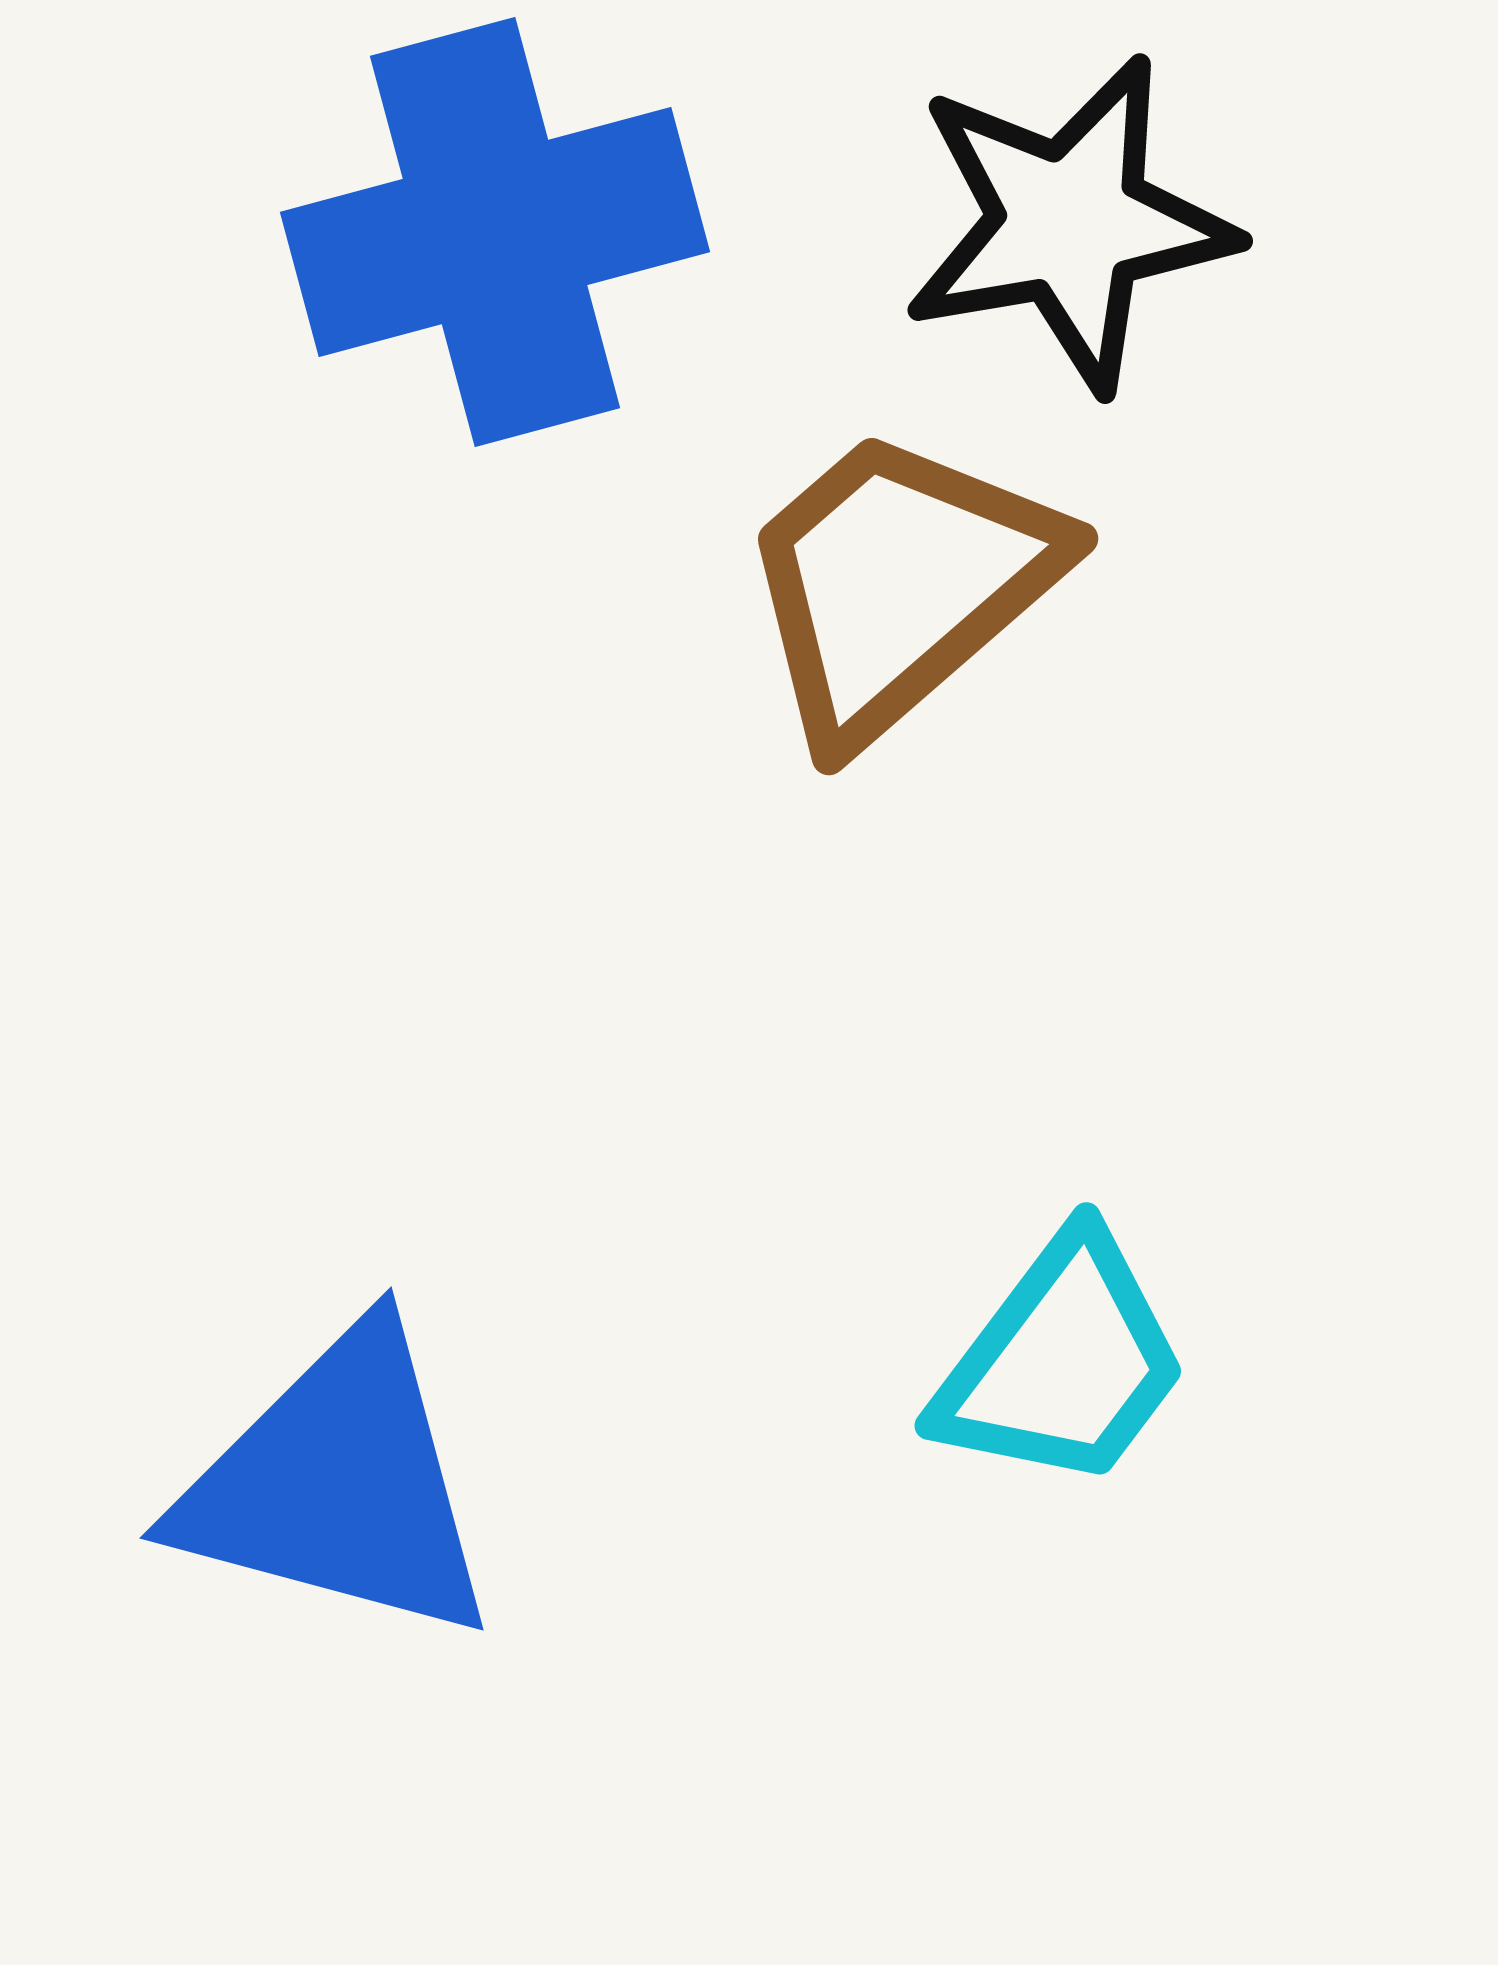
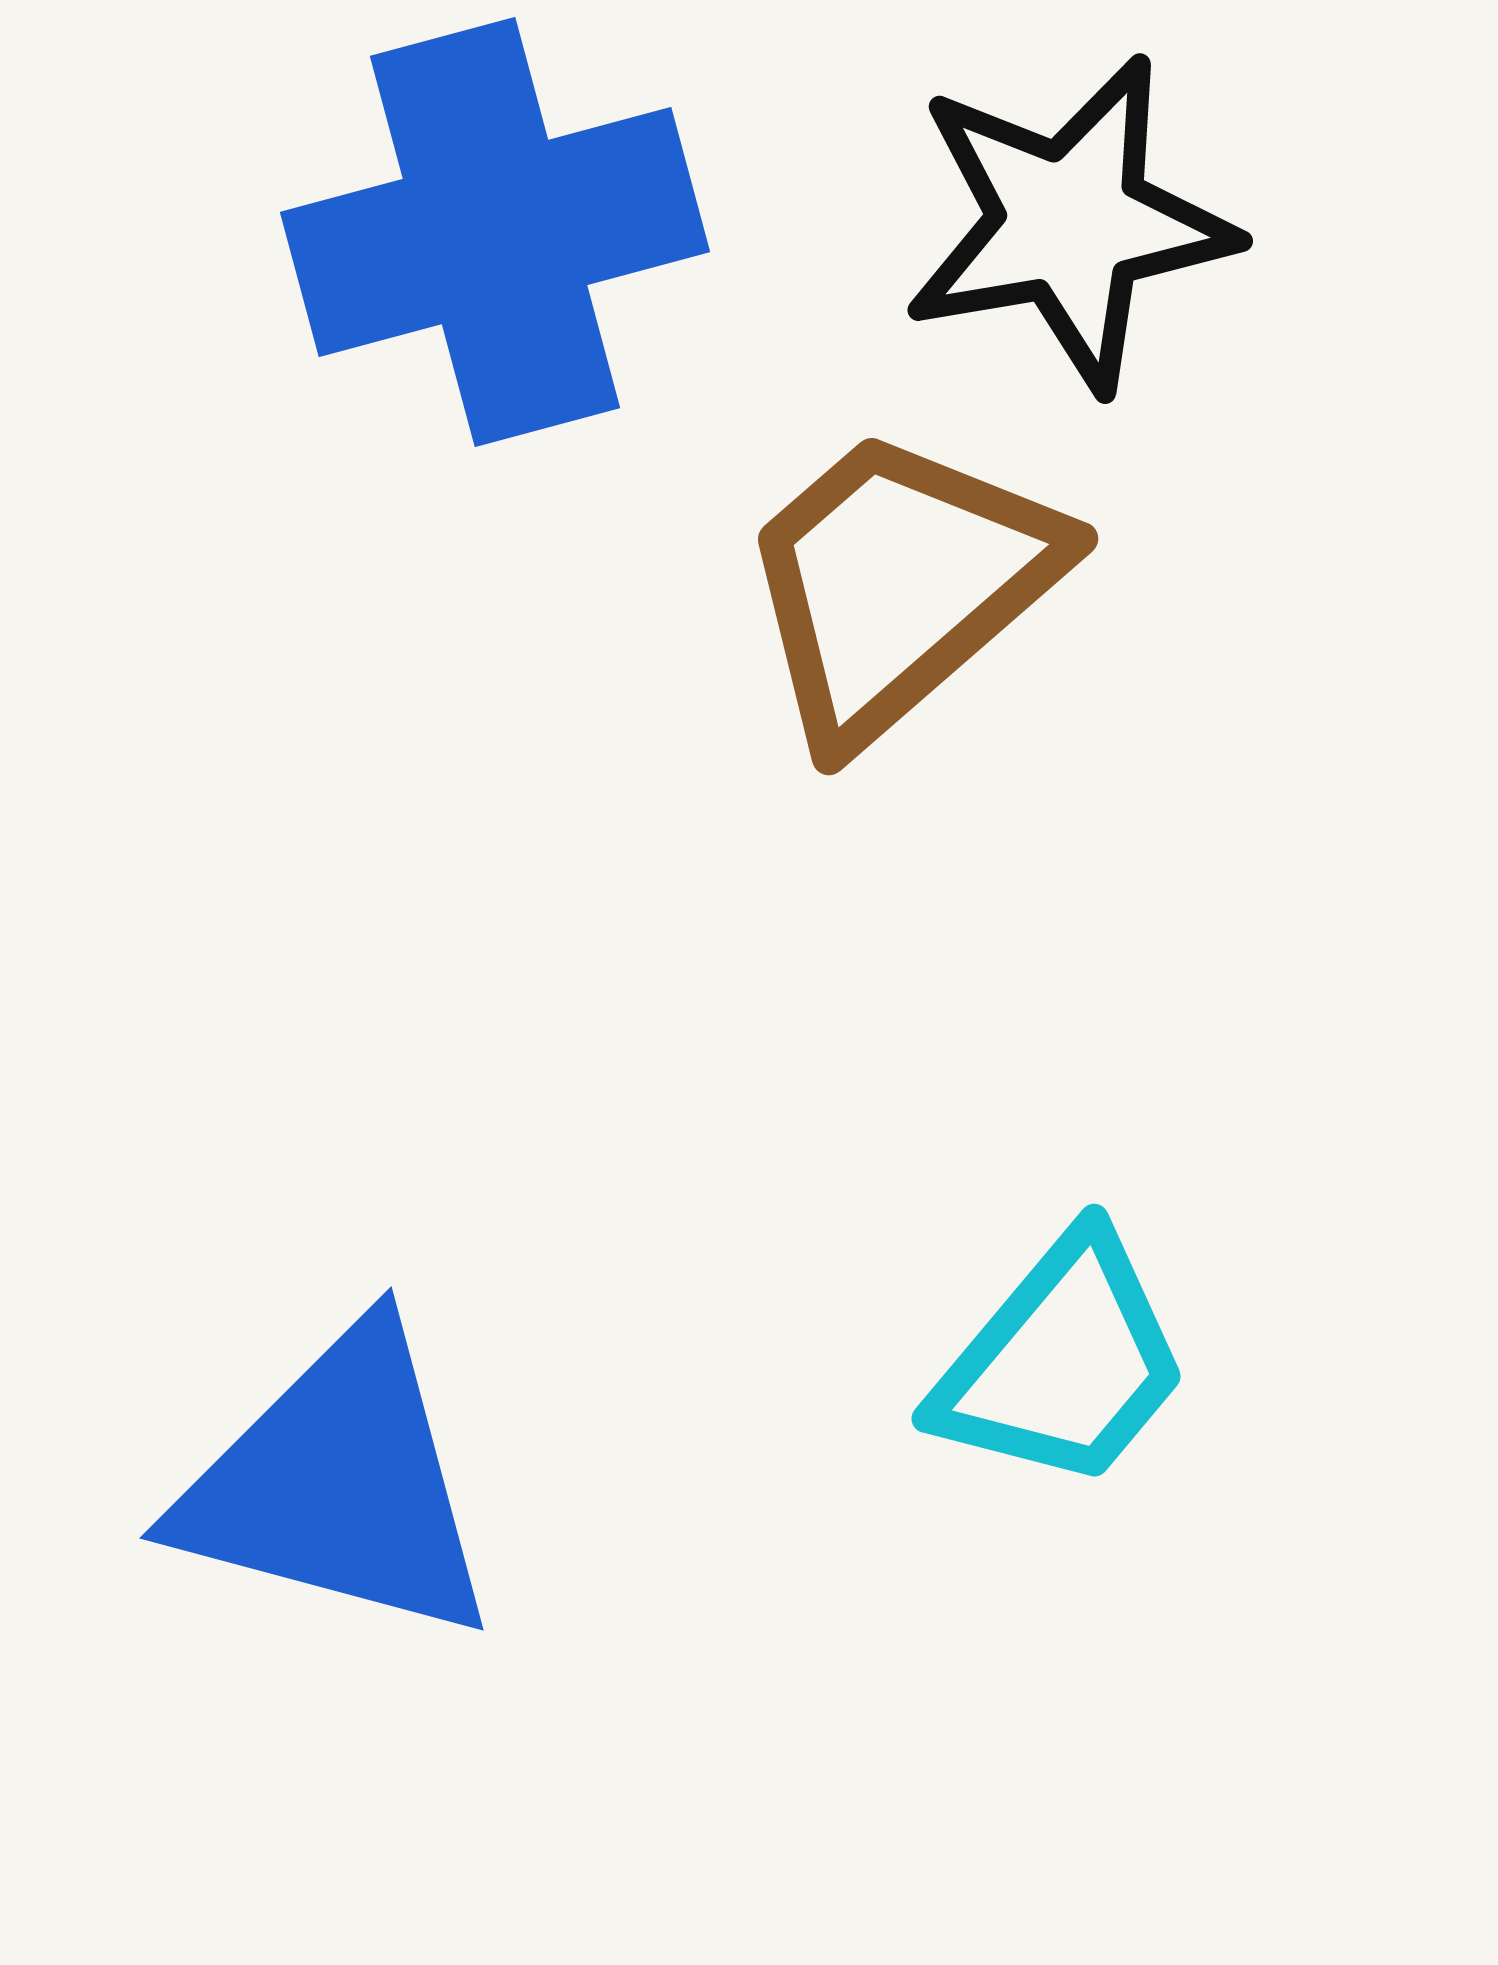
cyan trapezoid: rotated 3 degrees clockwise
